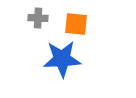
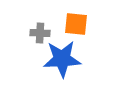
gray cross: moved 2 px right, 15 px down
